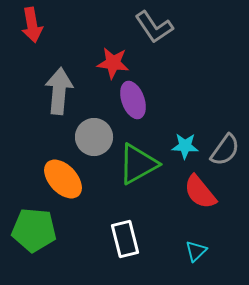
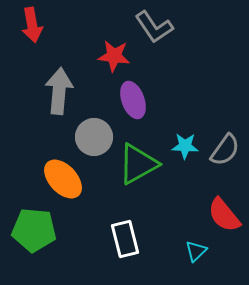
red star: moved 1 px right, 7 px up
red semicircle: moved 24 px right, 23 px down
